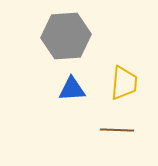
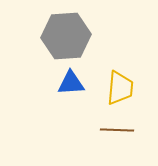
yellow trapezoid: moved 4 px left, 5 px down
blue triangle: moved 1 px left, 6 px up
